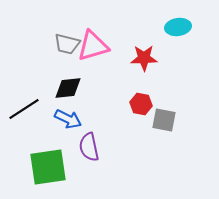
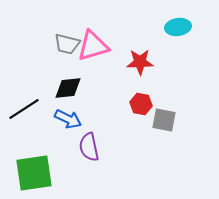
red star: moved 4 px left, 4 px down
green square: moved 14 px left, 6 px down
